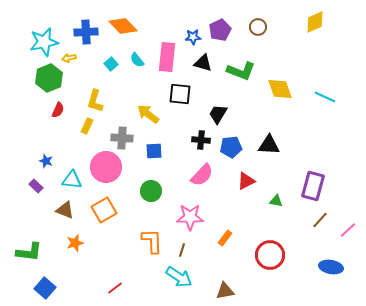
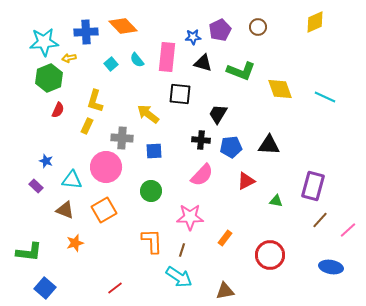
cyan star at (44, 42): rotated 8 degrees clockwise
